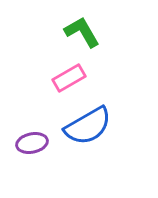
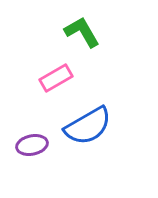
pink rectangle: moved 13 px left
purple ellipse: moved 2 px down
